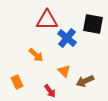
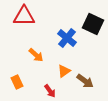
red triangle: moved 23 px left, 4 px up
black square: rotated 15 degrees clockwise
orange triangle: rotated 40 degrees clockwise
brown arrow: rotated 120 degrees counterclockwise
